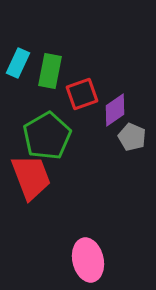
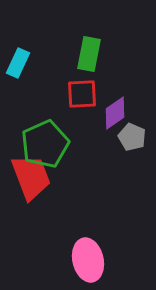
green rectangle: moved 39 px right, 17 px up
red square: rotated 16 degrees clockwise
purple diamond: moved 3 px down
green pentagon: moved 2 px left, 8 px down; rotated 6 degrees clockwise
